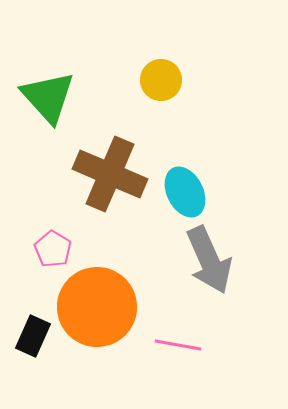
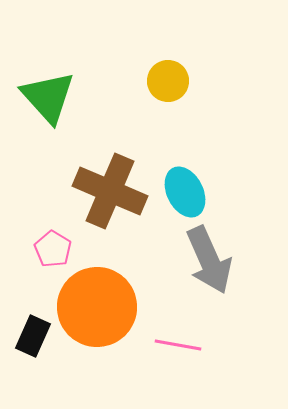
yellow circle: moved 7 px right, 1 px down
brown cross: moved 17 px down
